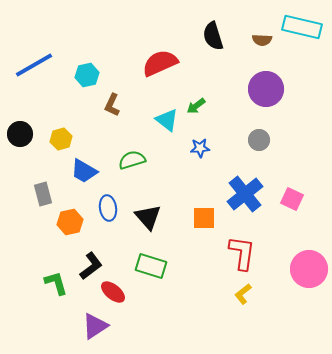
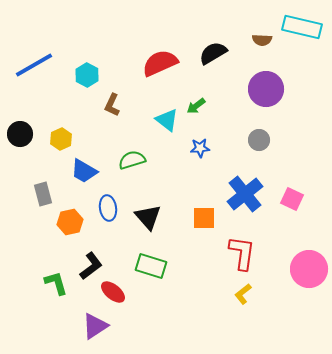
black semicircle: moved 17 px down; rotated 76 degrees clockwise
cyan hexagon: rotated 20 degrees counterclockwise
yellow hexagon: rotated 10 degrees counterclockwise
